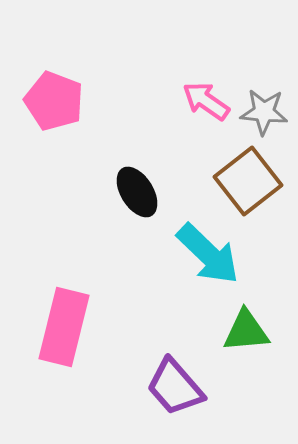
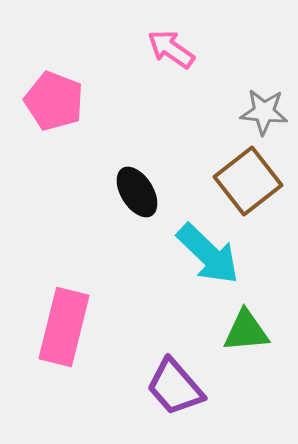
pink arrow: moved 35 px left, 52 px up
